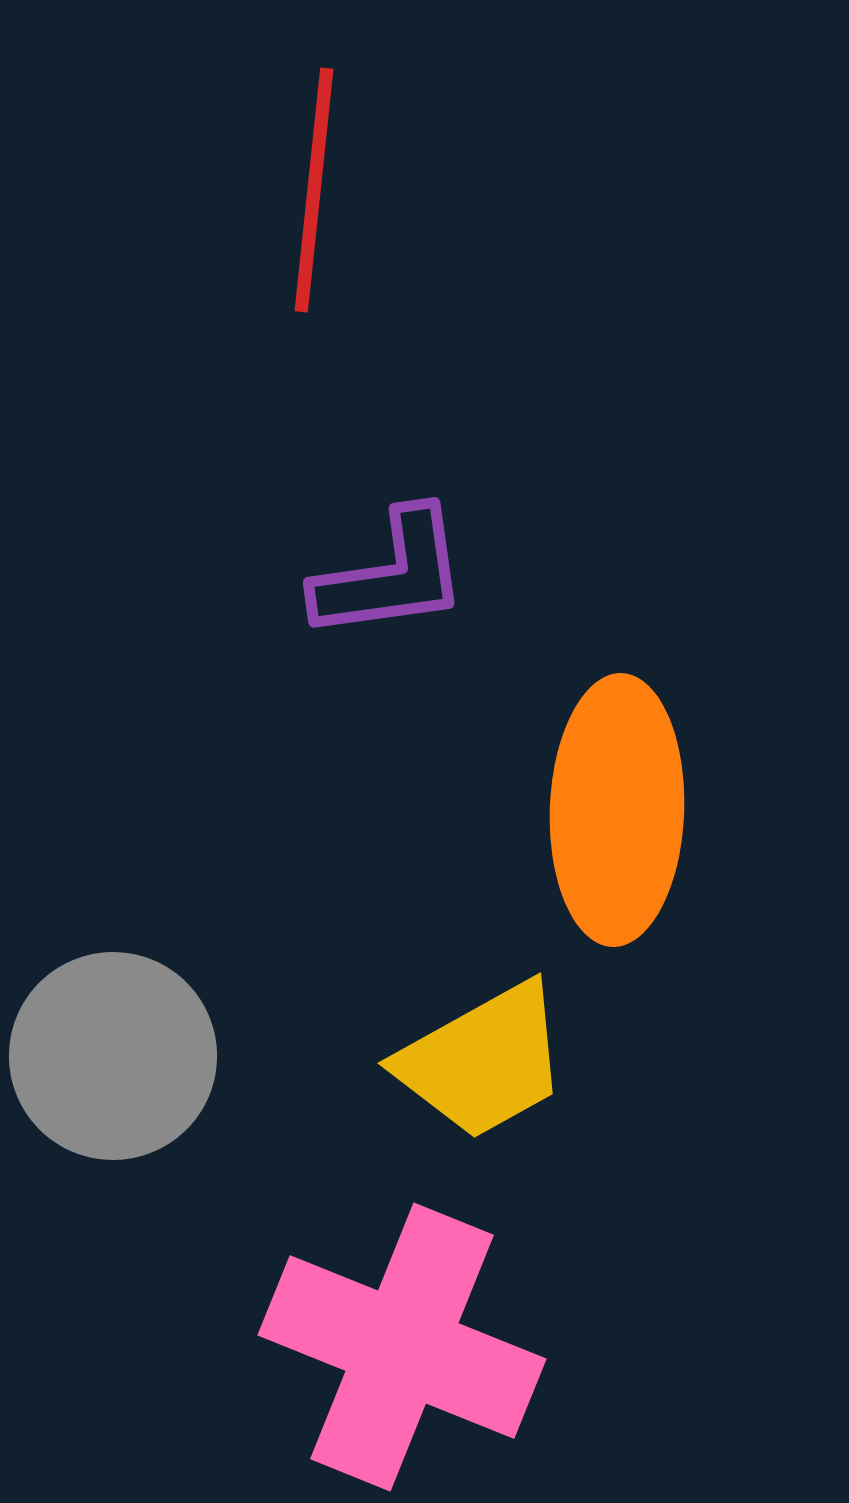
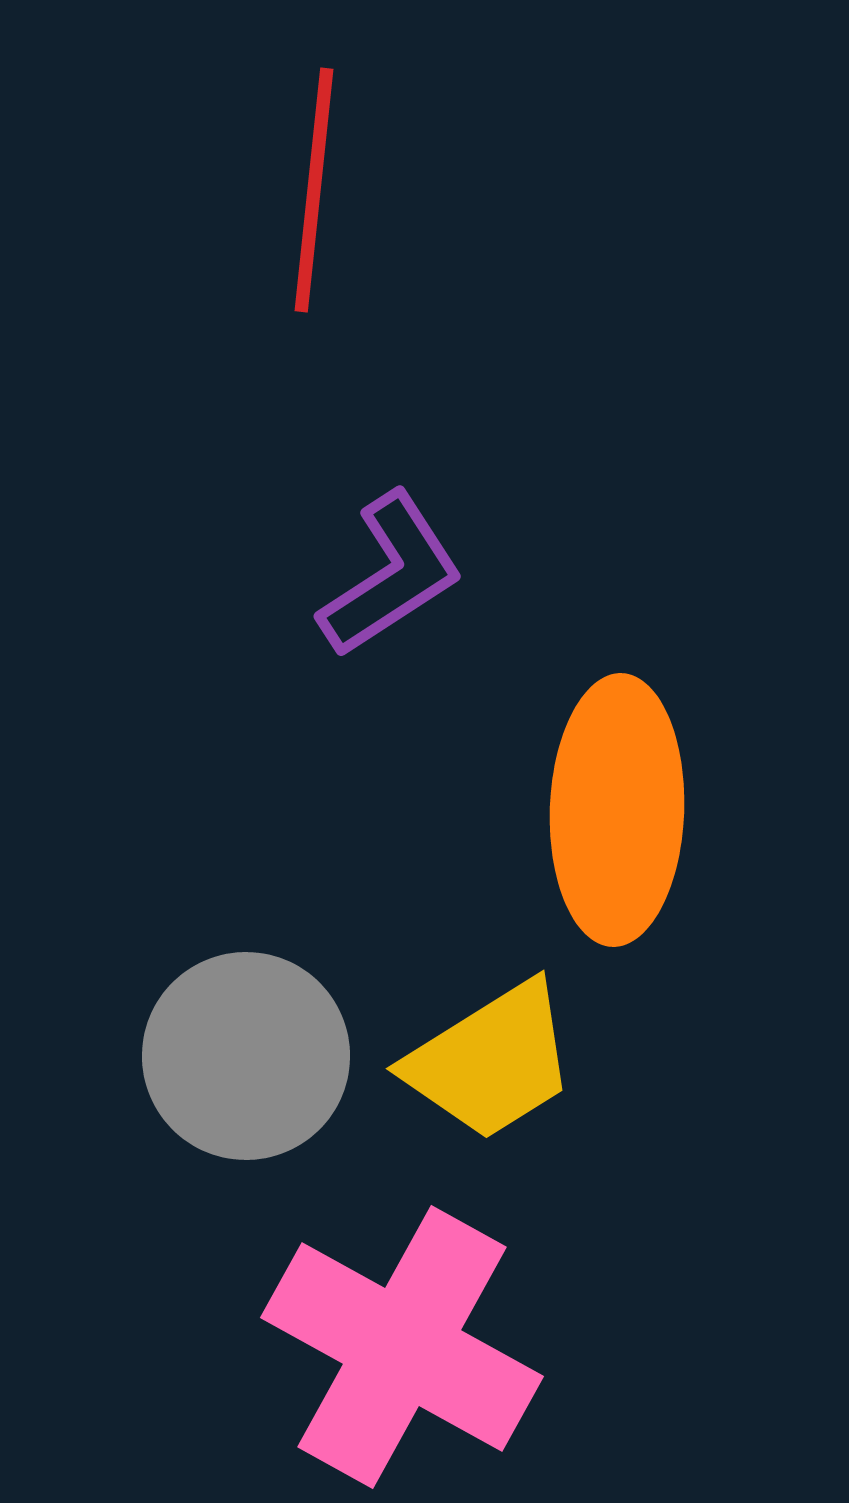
purple L-shape: rotated 25 degrees counterclockwise
gray circle: moved 133 px right
yellow trapezoid: moved 8 px right; rotated 3 degrees counterclockwise
pink cross: rotated 7 degrees clockwise
